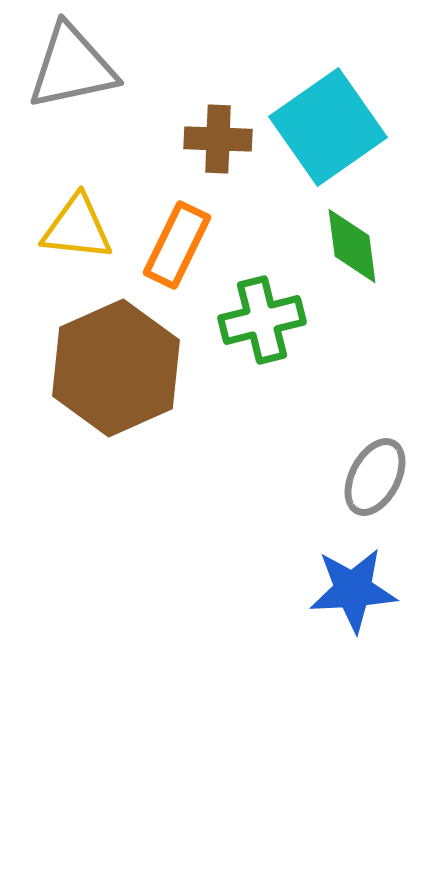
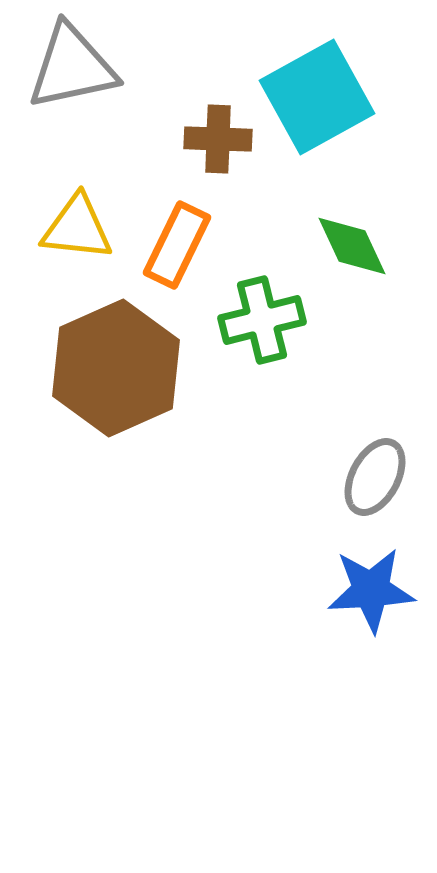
cyan square: moved 11 px left, 30 px up; rotated 6 degrees clockwise
green diamond: rotated 18 degrees counterclockwise
blue star: moved 18 px right
